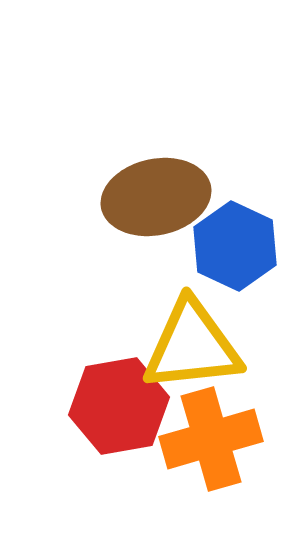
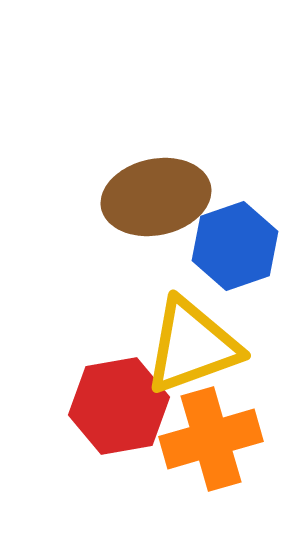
blue hexagon: rotated 16 degrees clockwise
yellow triangle: rotated 14 degrees counterclockwise
